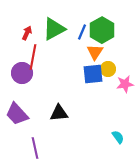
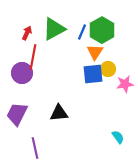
purple trapezoid: rotated 70 degrees clockwise
